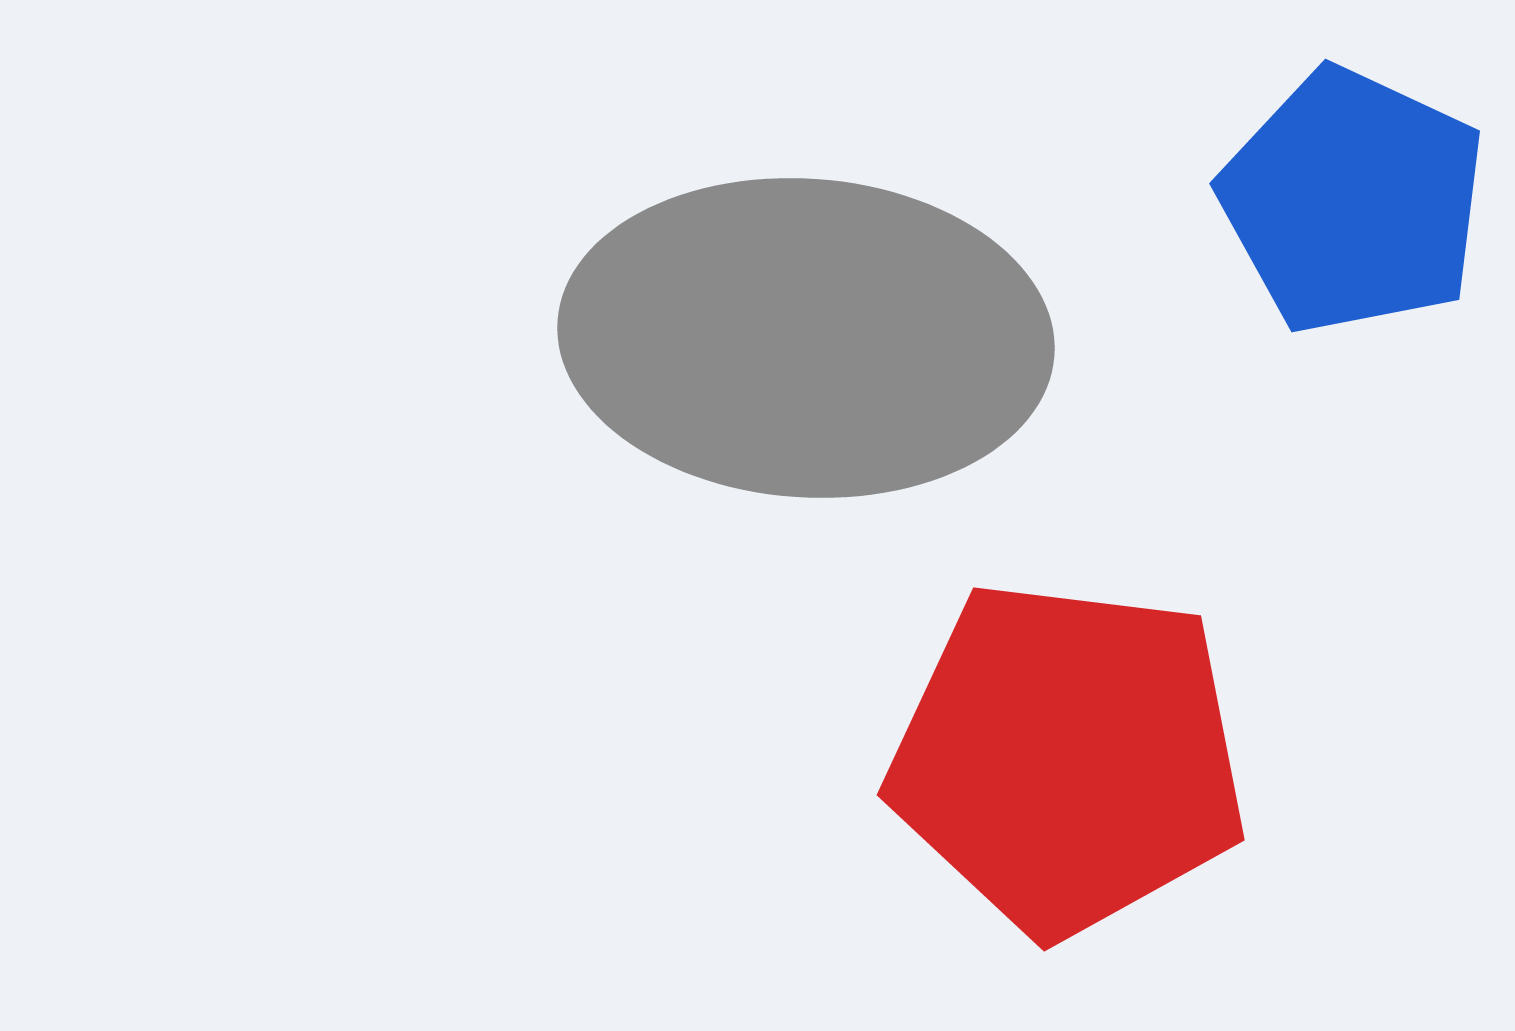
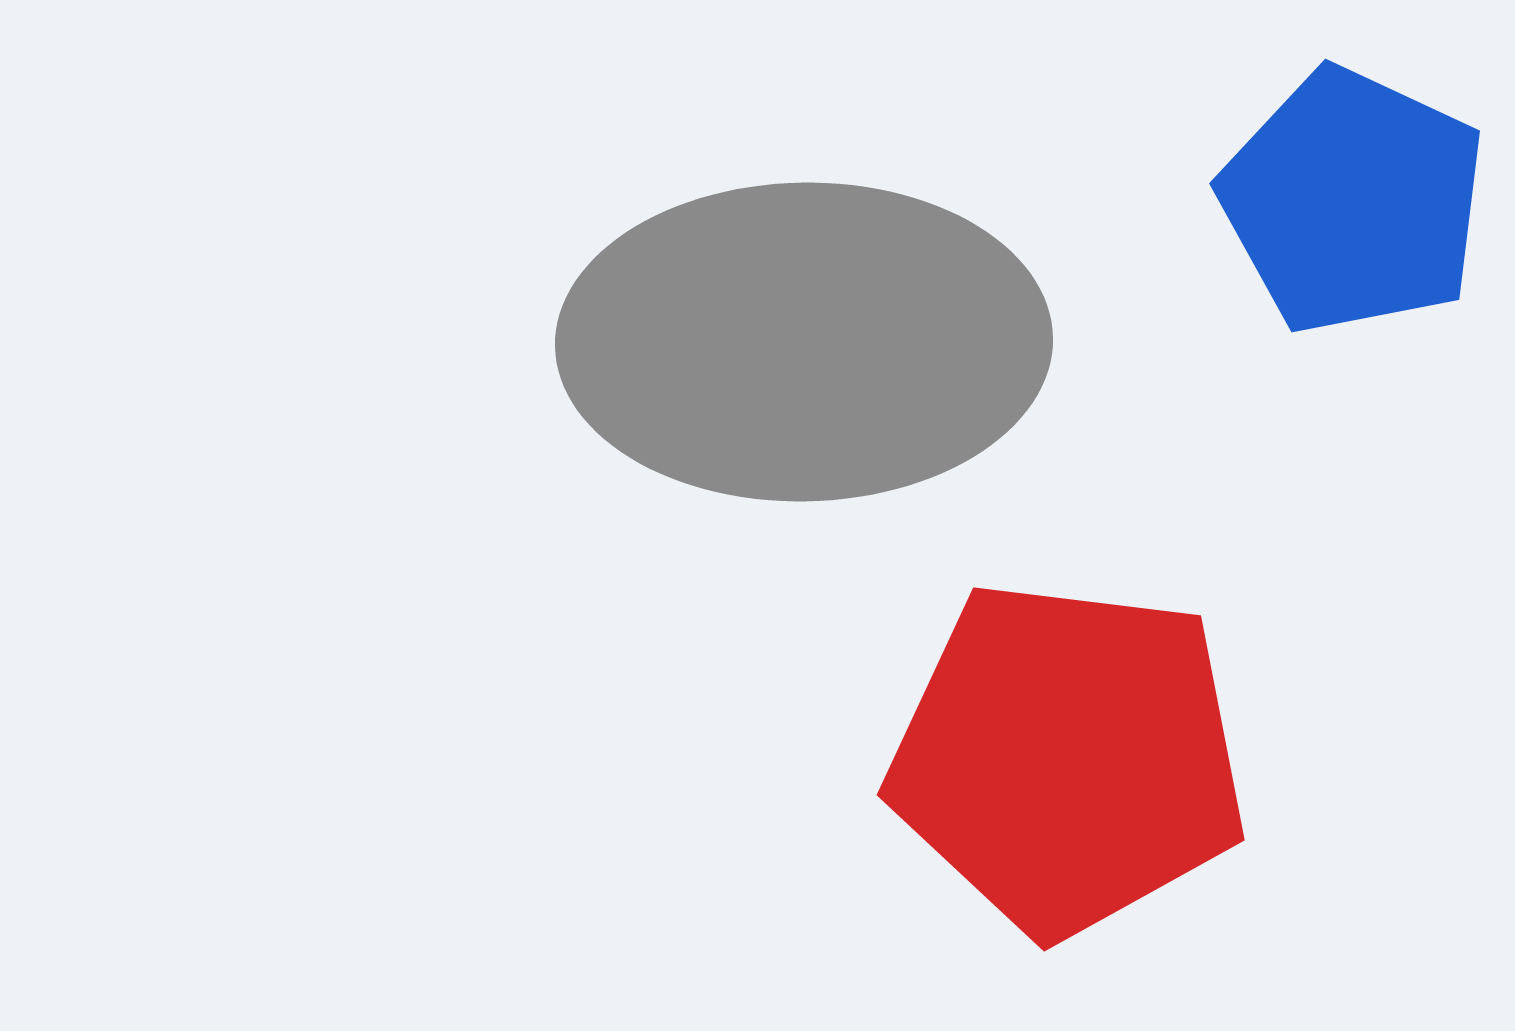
gray ellipse: moved 2 px left, 4 px down; rotated 5 degrees counterclockwise
